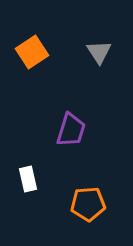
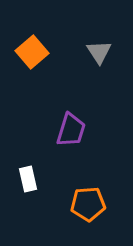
orange square: rotated 8 degrees counterclockwise
